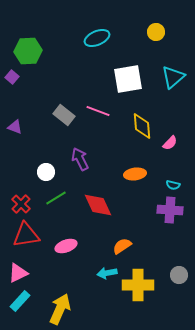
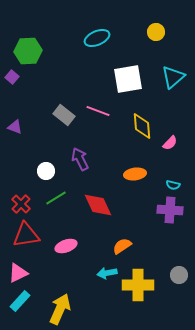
white circle: moved 1 px up
